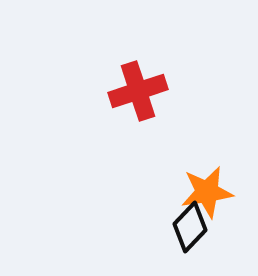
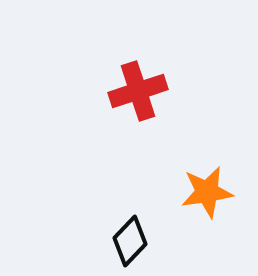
black diamond: moved 60 px left, 14 px down
